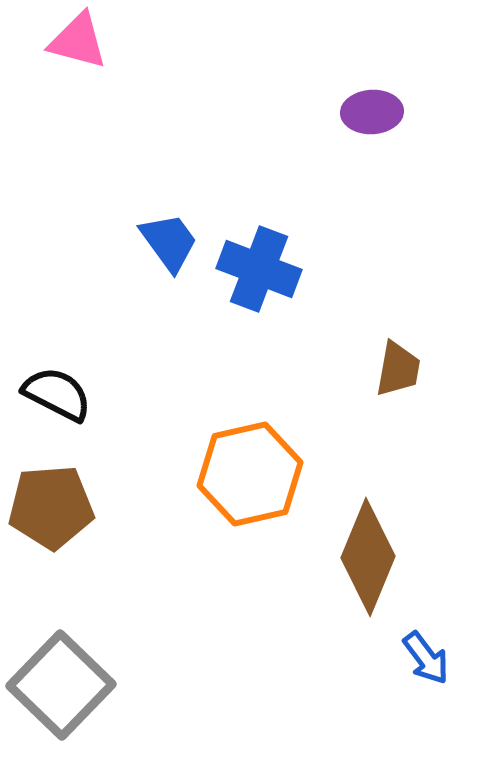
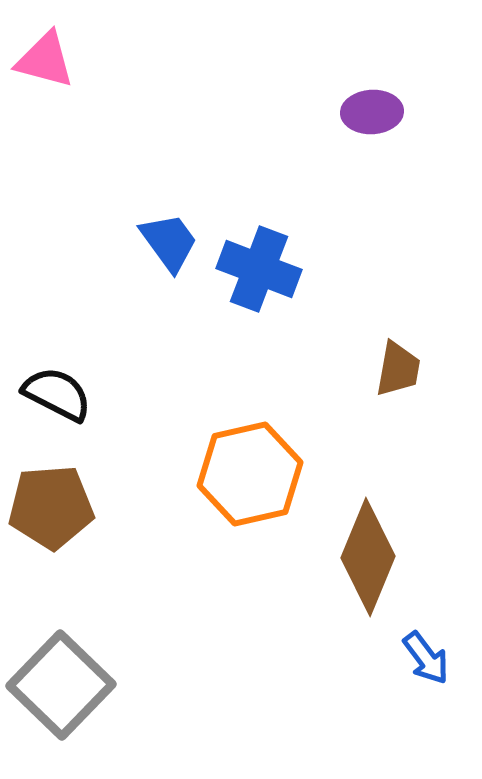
pink triangle: moved 33 px left, 19 px down
